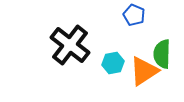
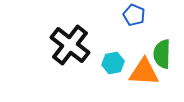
orange triangle: moved 1 px down; rotated 36 degrees clockwise
